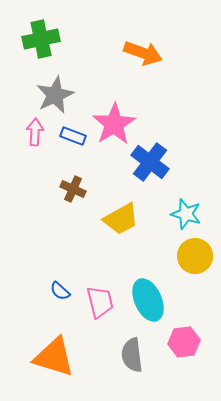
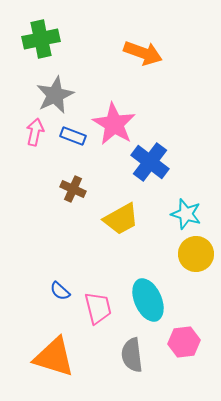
pink star: rotated 9 degrees counterclockwise
pink arrow: rotated 8 degrees clockwise
yellow circle: moved 1 px right, 2 px up
pink trapezoid: moved 2 px left, 6 px down
